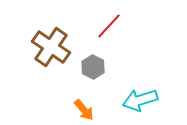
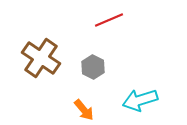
red line: moved 6 px up; rotated 24 degrees clockwise
brown cross: moved 10 px left, 11 px down
